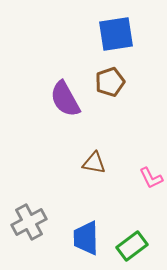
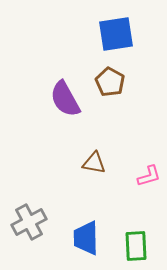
brown pentagon: rotated 24 degrees counterclockwise
pink L-shape: moved 2 px left, 2 px up; rotated 80 degrees counterclockwise
green rectangle: moved 4 px right; rotated 56 degrees counterclockwise
